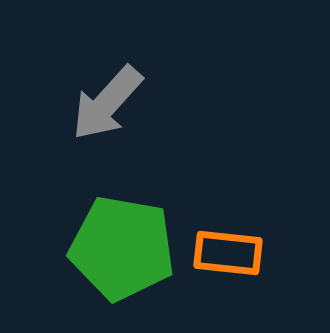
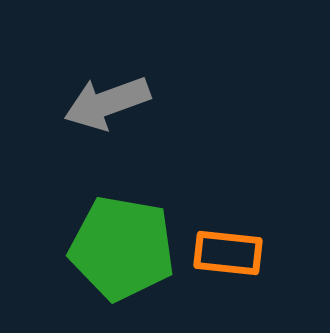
gray arrow: rotated 28 degrees clockwise
